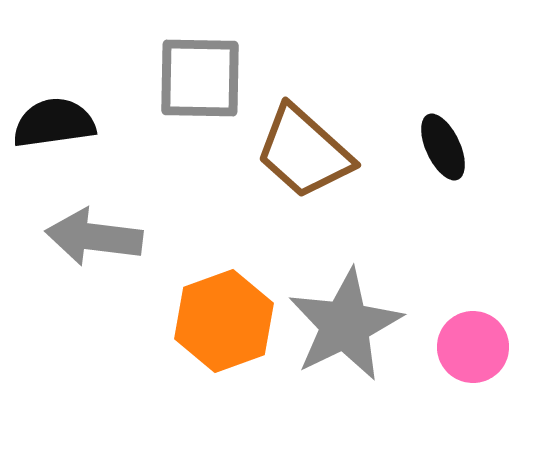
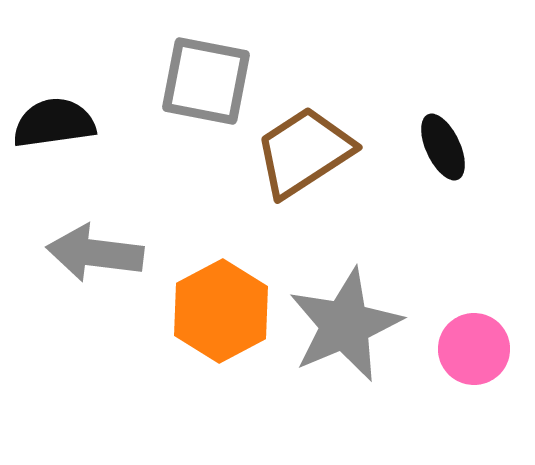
gray square: moved 6 px right, 3 px down; rotated 10 degrees clockwise
brown trapezoid: rotated 105 degrees clockwise
gray arrow: moved 1 px right, 16 px down
orange hexagon: moved 3 px left, 10 px up; rotated 8 degrees counterclockwise
gray star: rotated 3 degrees clockwise
pink circle: moved 1 px right, 2 px down
